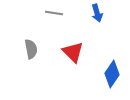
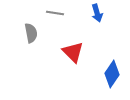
gray line: moved 1 px right
gray semicircle: moved 16 px up
